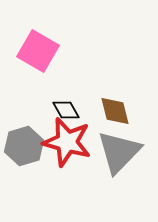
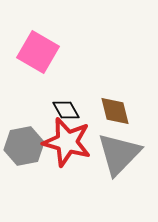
pink square: moved 1 px down
gray hexagon: rotated 6 degrees clockwise
gray triangle: moved 2 px down
